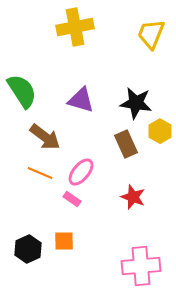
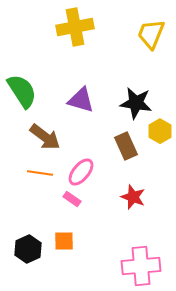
brown rectangle: moved 2 px down
orange line: rotated 15 degrees counterclockwise
